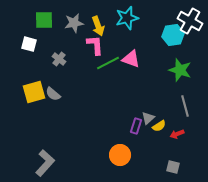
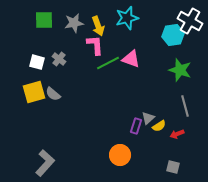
white square: moved 8 px right, 18 px down
